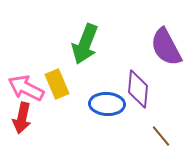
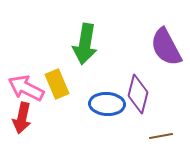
green arrow: rotated 12 degrees counterclockwise
purple diamond: moved 5 px down; rotated 9 degrees clockwise
brown line: rotated 60 degrees counterclockwise
